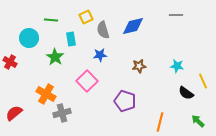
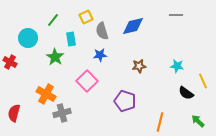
green line: moved 2 px right; rotated 56 degrees counterclockwise
gray semicircle: moved 1 px left, 1 px down
cyan circle: moved 1 px left
red semicircle: rotated 36 degrees counterclockwise
